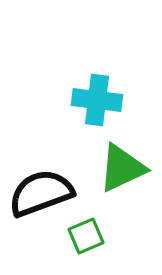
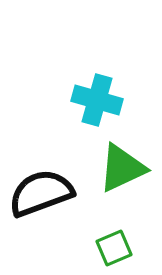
cyan cross: rotated 9 degrees clockwise
green square: moved 28 px right, 12 px down
